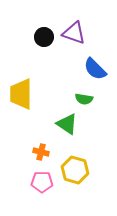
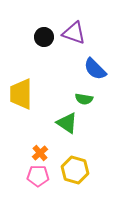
green triangle: moved 1 px up
orange cross: moved 1 px left, 1 px down; rotated 35 degrees clockwise
pink pentagon: moved 4 px left, 6 px up
